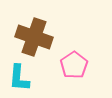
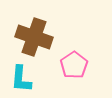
cyan L-shape: moved 2 px right, 1 px down
